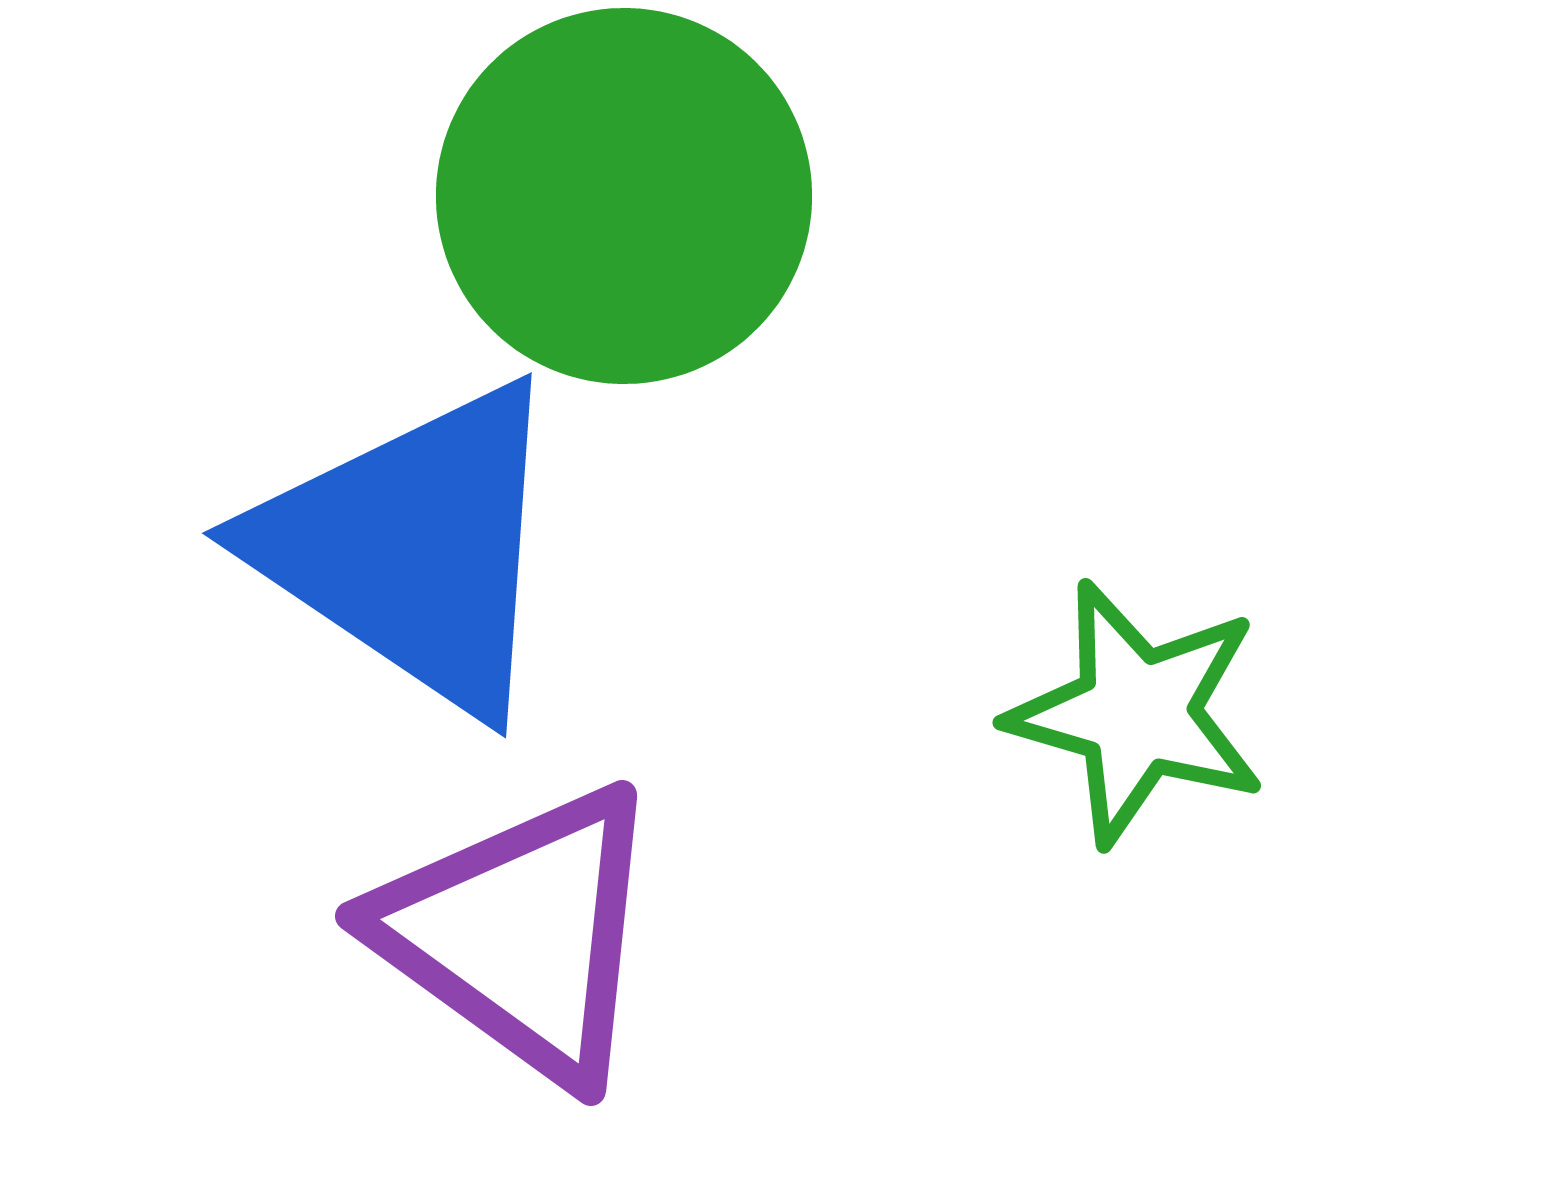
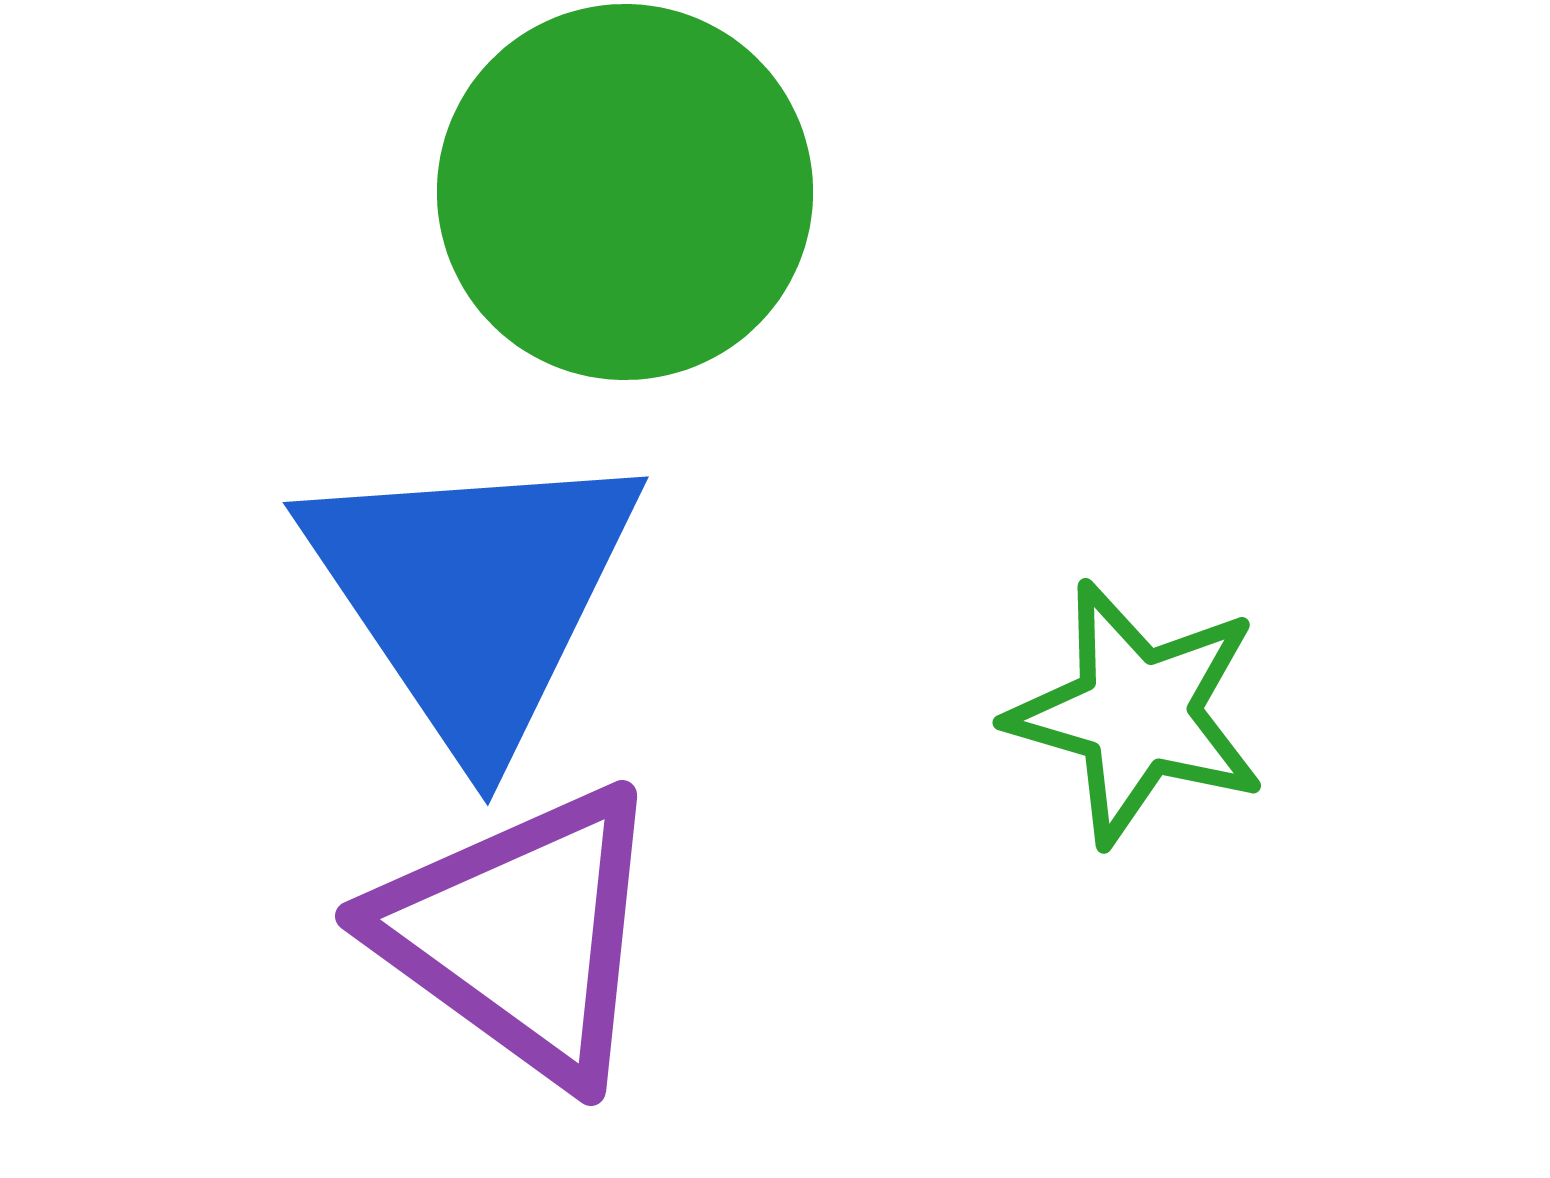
green circle: moved 1 px right, 4 px up
blue triangle: moved 60 px right, 47 px down; rotated 22 degrees clockwise
